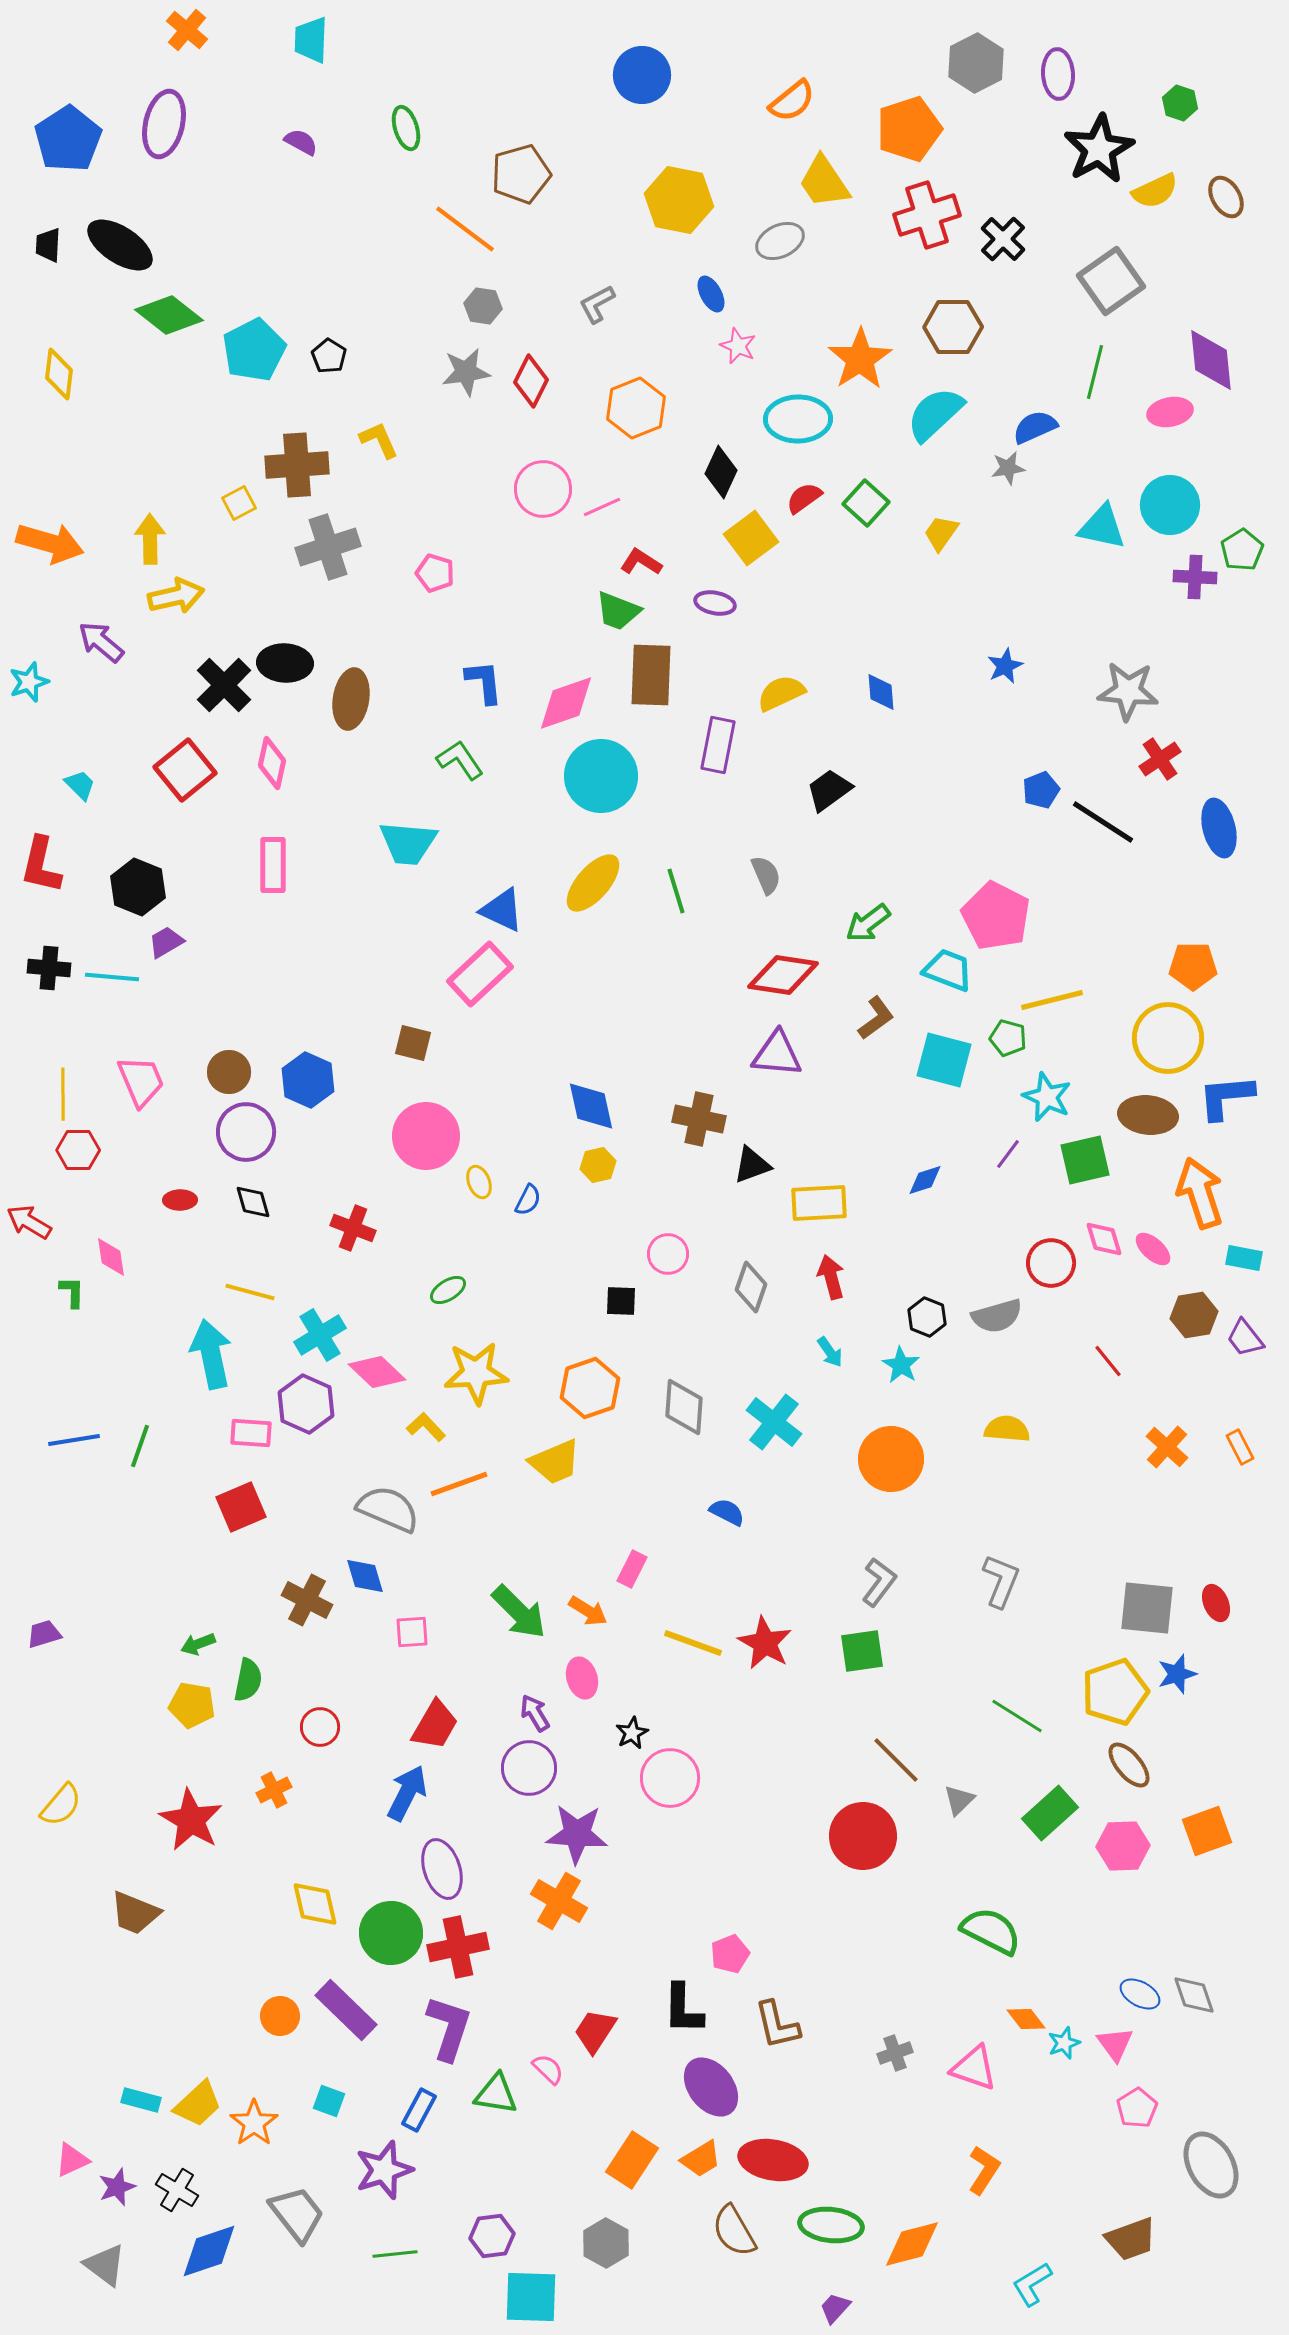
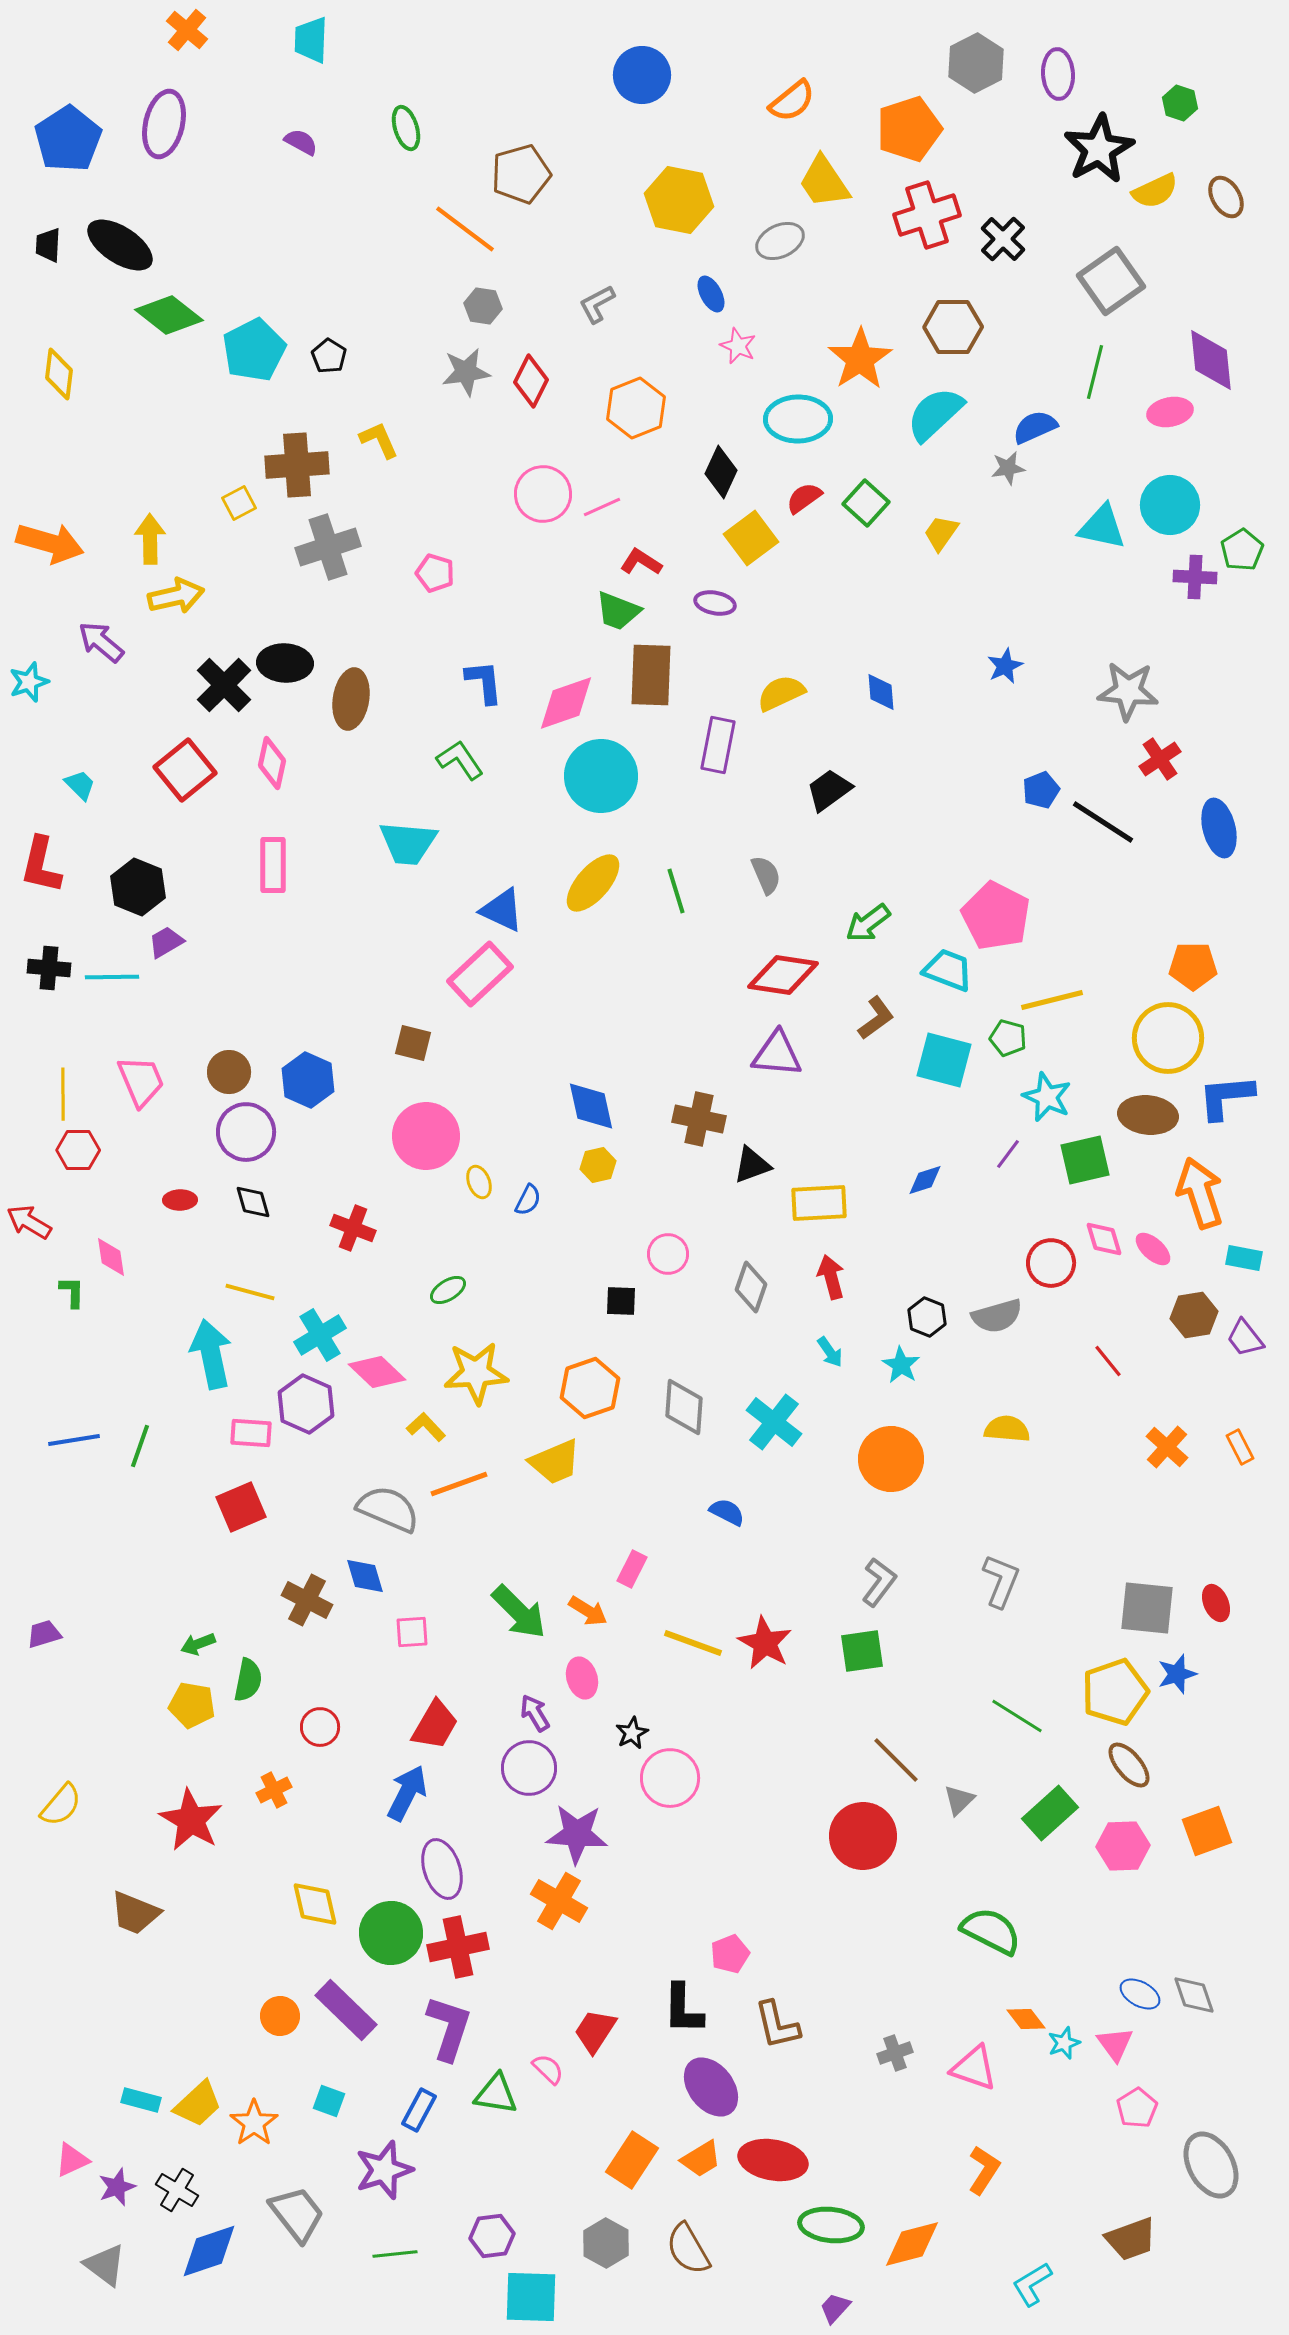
pink circle at (543, 489): moved 5 px down
cyan line at (112, 977): rotated 6 degrees counterclockwise
brown semicircle at (734, 2231): moved 46 px left, 18 px down
